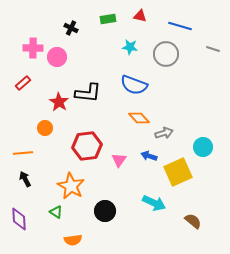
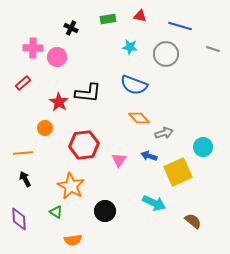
red hexagon: moved 3 px left, 1 px up
